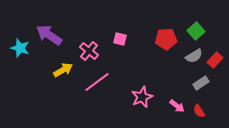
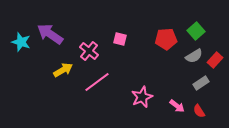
purple arrow: moved 1 px right, 1 px up
cyan star: moved 1 px right, 6 px up
